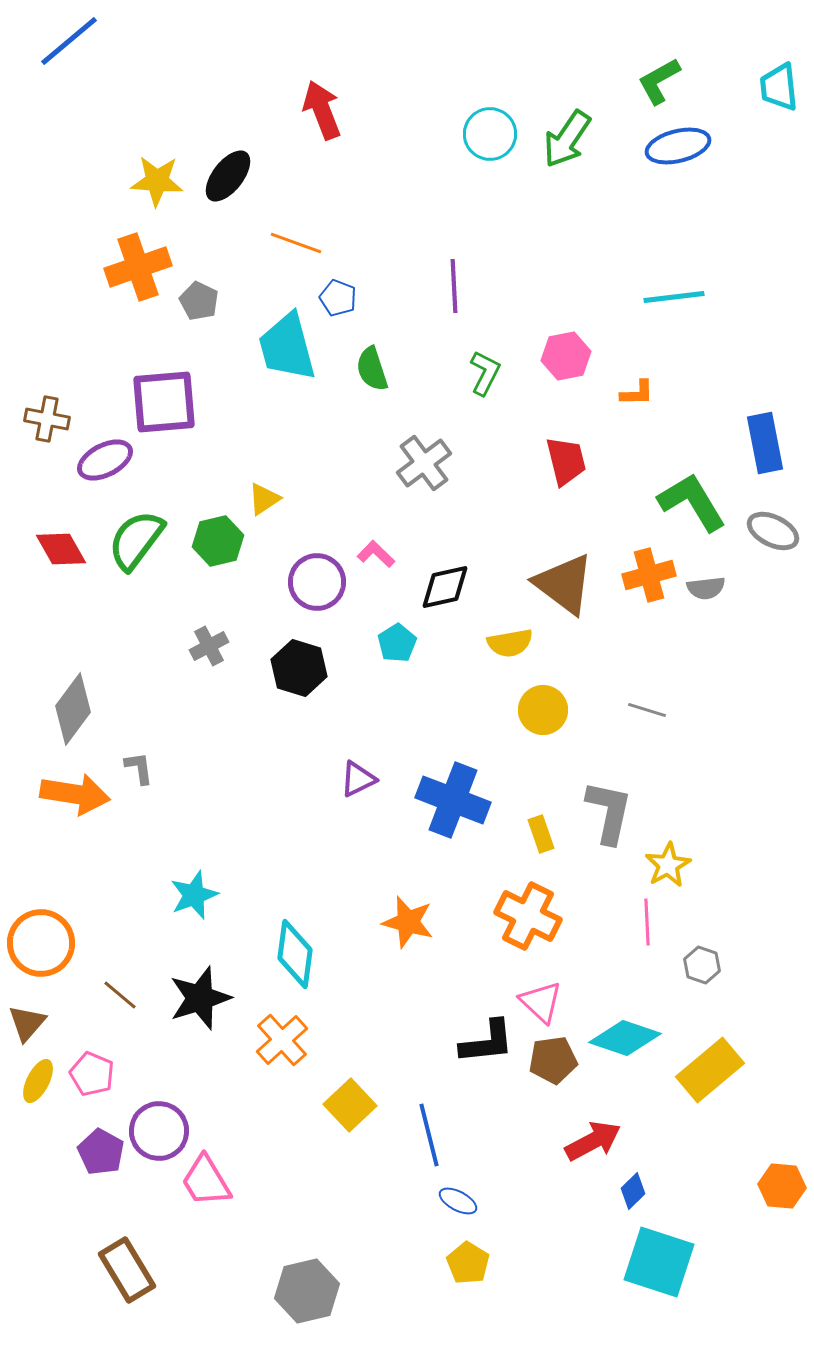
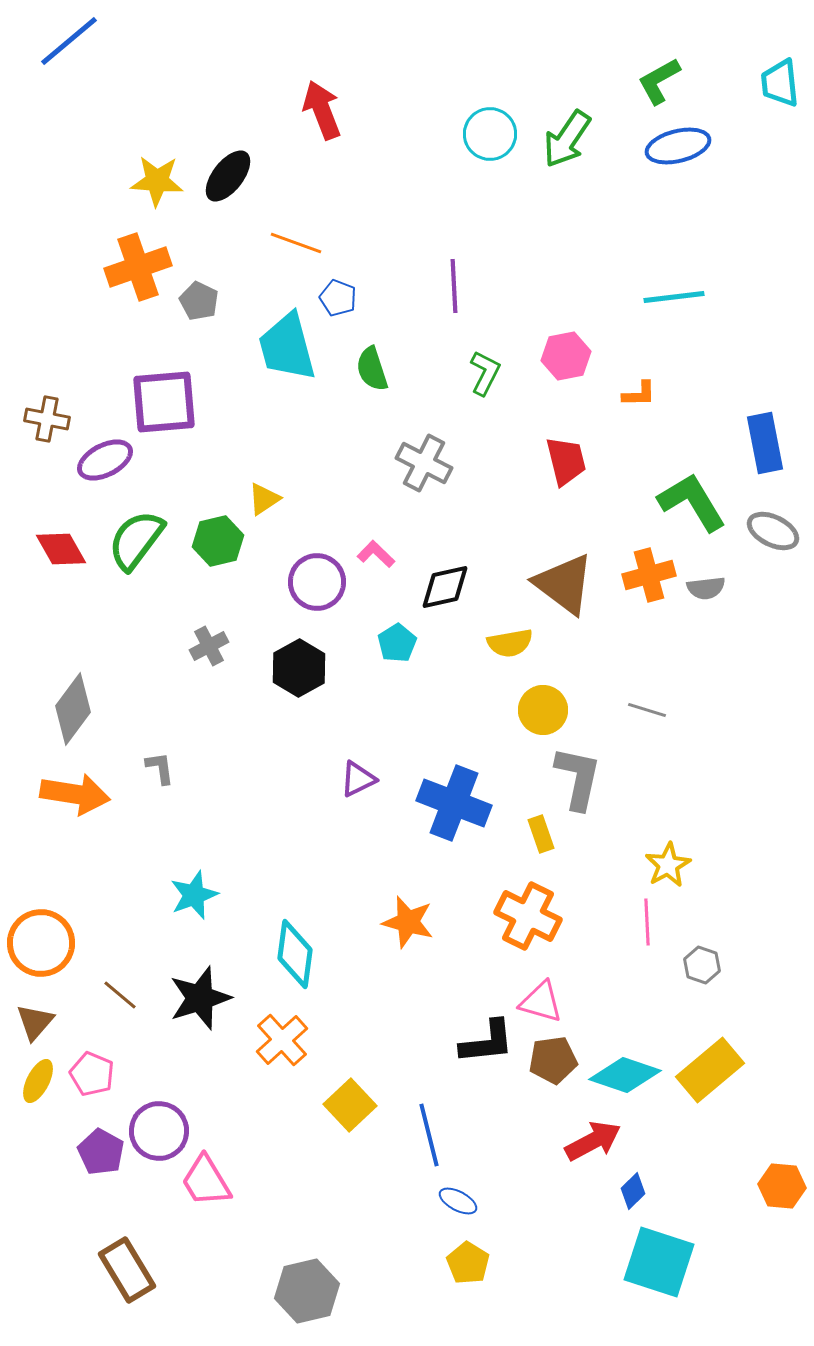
cyan trapezoid at (779, 87): moved 1 px right, 4 px up
orange L-shape at (637, 393): moved 2 px right, 1 px down
gray cross at (424, 463): rotated 26 degrees counterclockwise
black hexagon at (299, 668): rotated 14 degrees clockwise
gray L-shape at (139, 768): moved 21 px right
blue cross at (453, 800): moved 1 px right, 3 px down
gray L-shape at (609, 812): moved 31 px left, 34 px up
pink triangle at (541, 1002): rotated 27 degrees counterclockwise
brown triangle at (27, 1023): moved 8 px right, 1 px up
cyan diamond at (625, 1038): moved 37 px down
